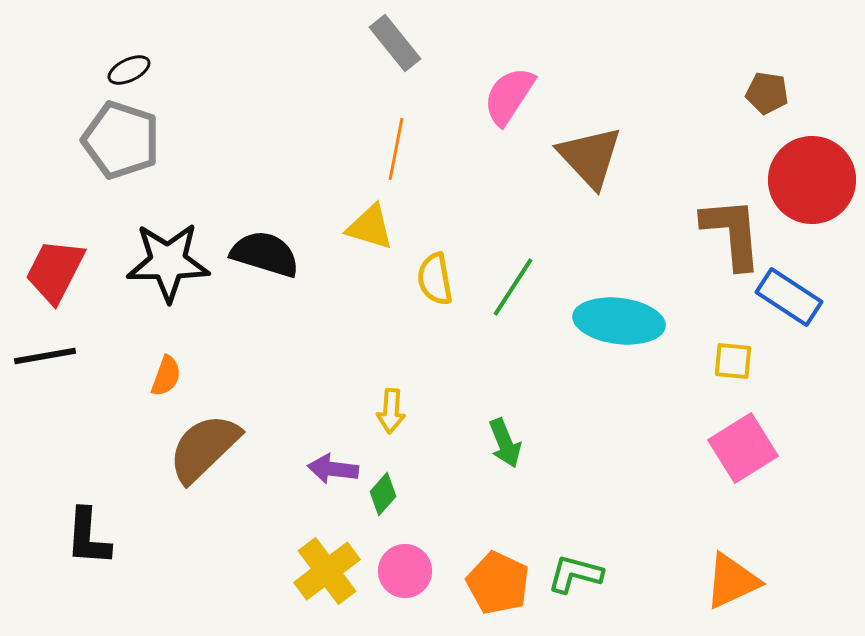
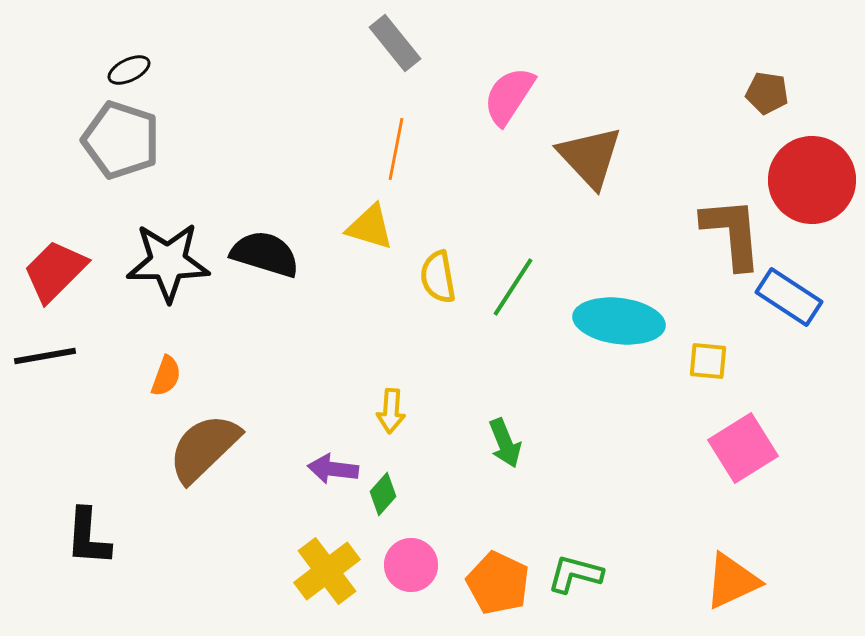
red trapezoid: rotated 18 degrees clockwise
yellow semicircle: moved 3 px right, 2 px up
yellow square: moved 25 px left
pink circle: moved 6 px right, 6 px up
